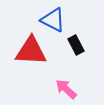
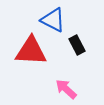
black rectangle: moved 1 px right
